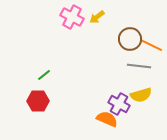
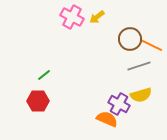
gray line: rotated 25 degrees counterclockwise
